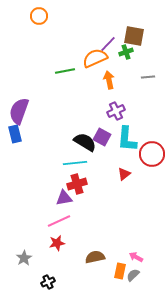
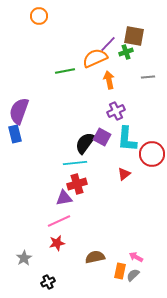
black semicircle: moved 1 px down; rotated 85 degrees counterclockwise
